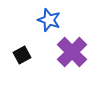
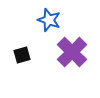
black square: rotated 12 degrees clockwise
